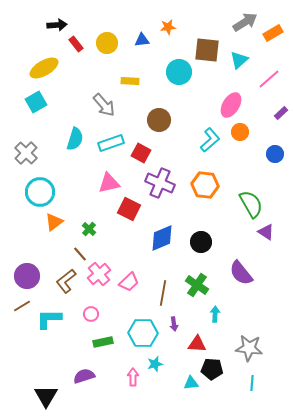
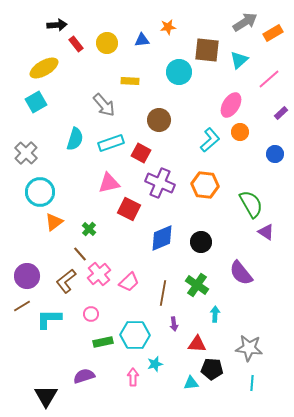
cyan hexagon at (143, 333): moved 8 px left, 2 px down
